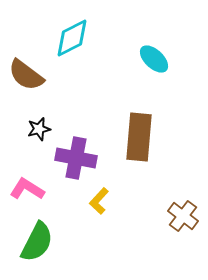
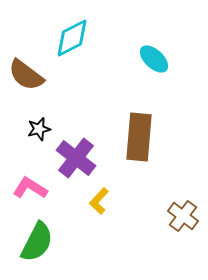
purple cross: rotated 27 degrees clockwise
pink L-shape: moved 3 px right, 1 px up
